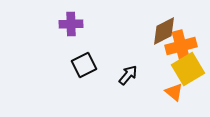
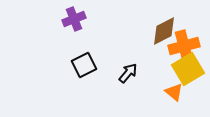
purple cross: moved 3 px right, 5 px up; rotated 20 degrees counterclockwise
orange cross: moved 3 px right
black arrow: moved 2 px up
